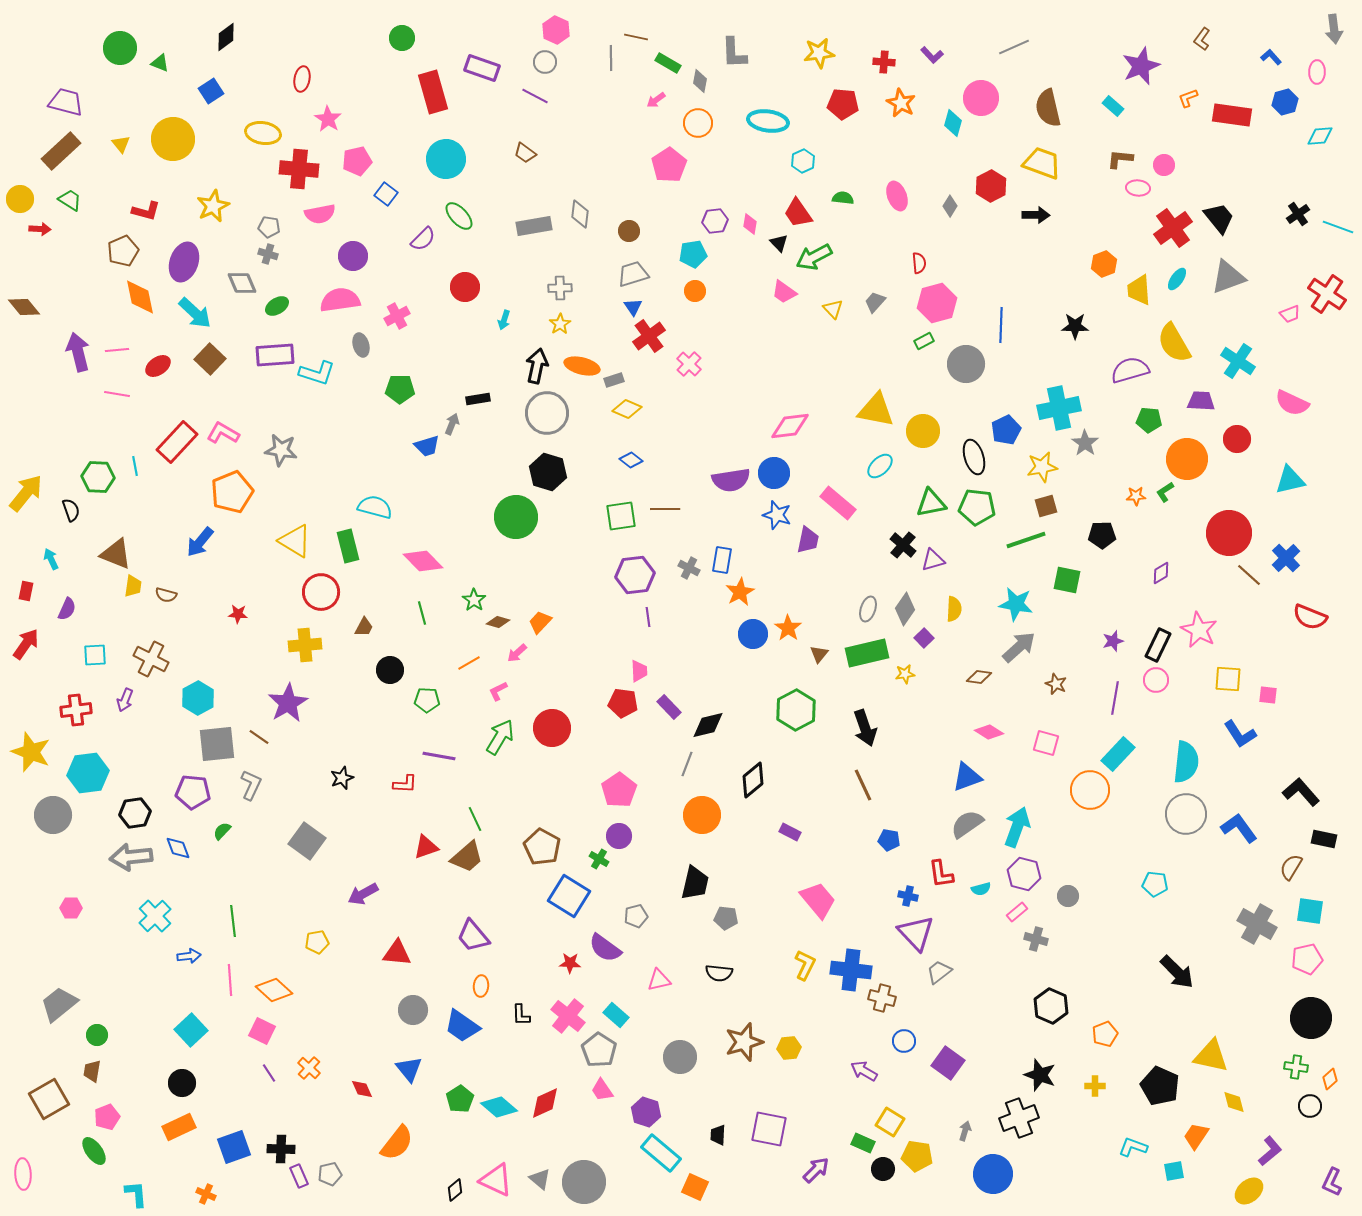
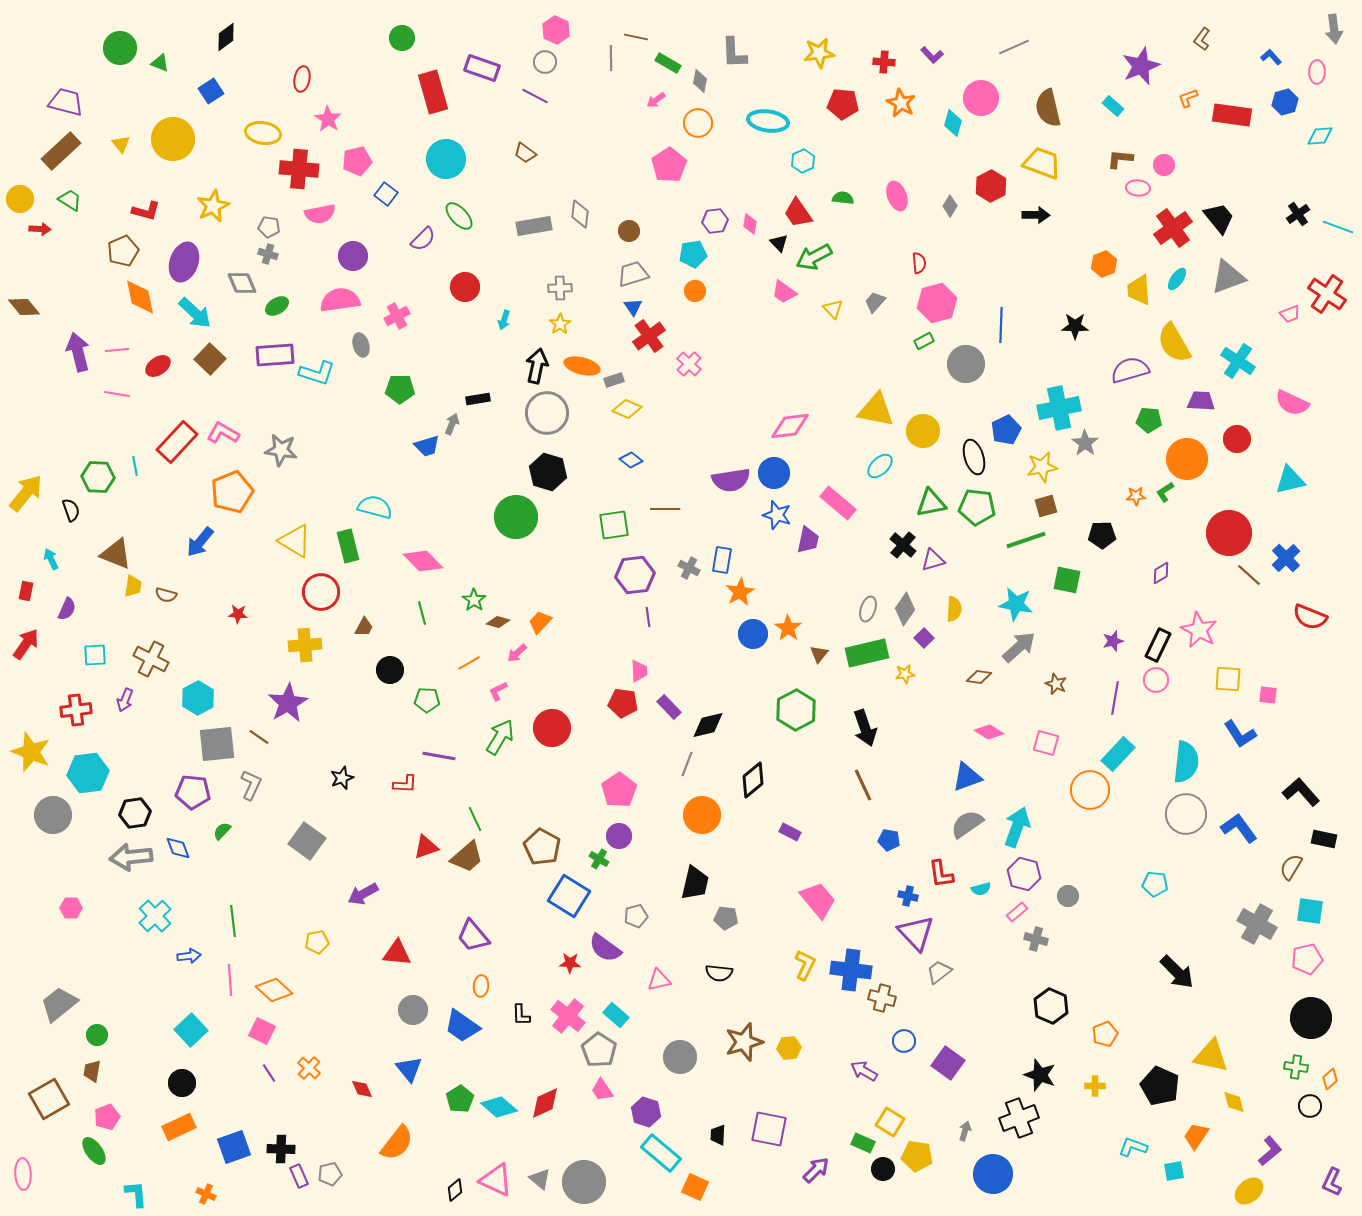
green square at (621, 516): moved 7 px left, 9 px down
